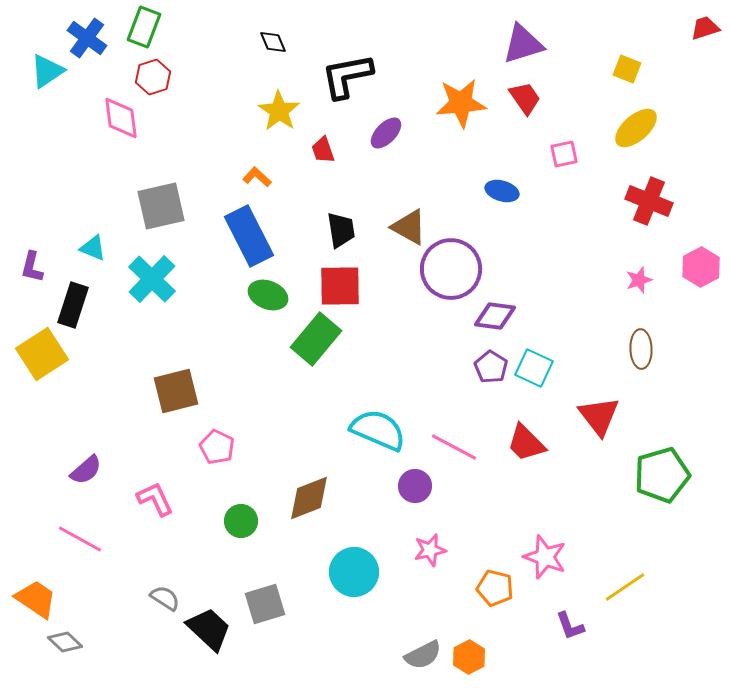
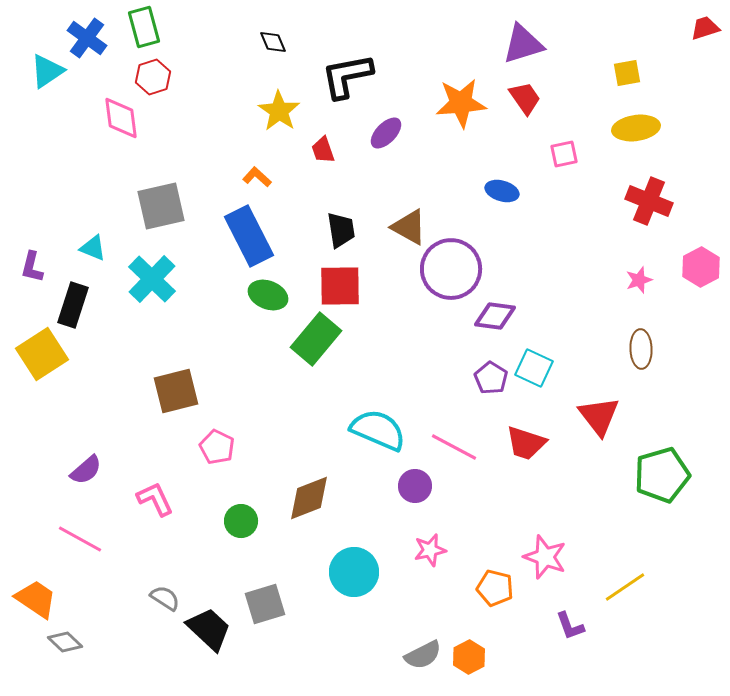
green rectangle at (144, 27): rotated 36 degrees counterclockwise
yellow square at (627, 69): moved 4 px down; rotated 32 degrees counterclockwise
yellow ellipse at (636, 128): rotated 33 degrees clockwise
purple pentagon at (491, 367): moved 11 px down
red trapezoid at (526, 443): rotated 27 degrees counterclockwise
